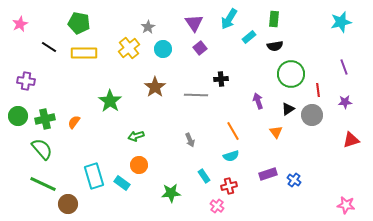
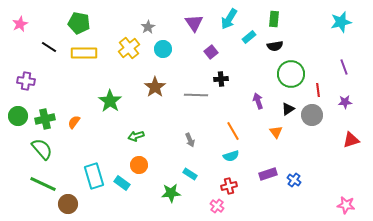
purple square at (200, 48): moved 11 px right, 4 px down
cyan rectangle at (204, 176): moved 14 px left, 2 px up; rotated 24 degrees counterclockwise
